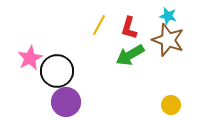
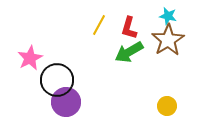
brown star: rotated 20 degrees clockwise
green arrow: moved 1 px left, 3 px up
black circle: moved 9 px down
yellow circle: moved 4 px left, 1 px down
